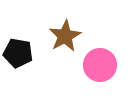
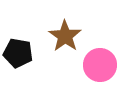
brown star: rotated 8 degrees counterclockwise
